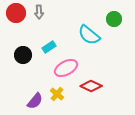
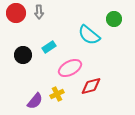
pink ellipse: moved 4 px right
red diamond: rotated 40 degrees counterclockwise
yellow cross: rotated 24 degrees clockwise
